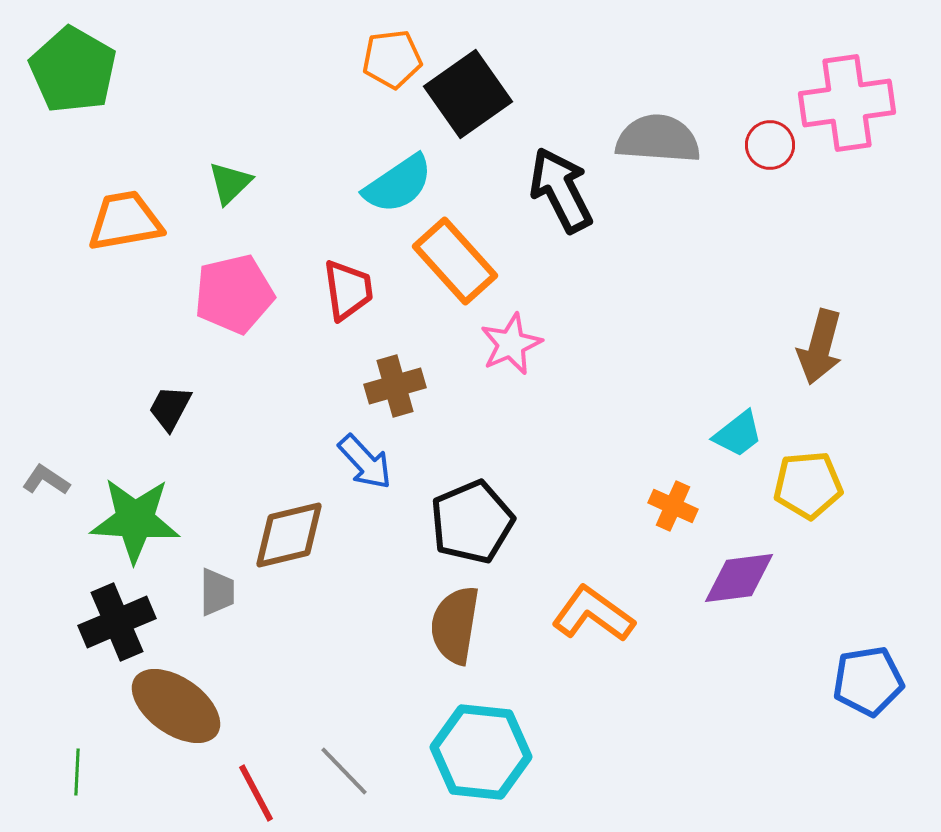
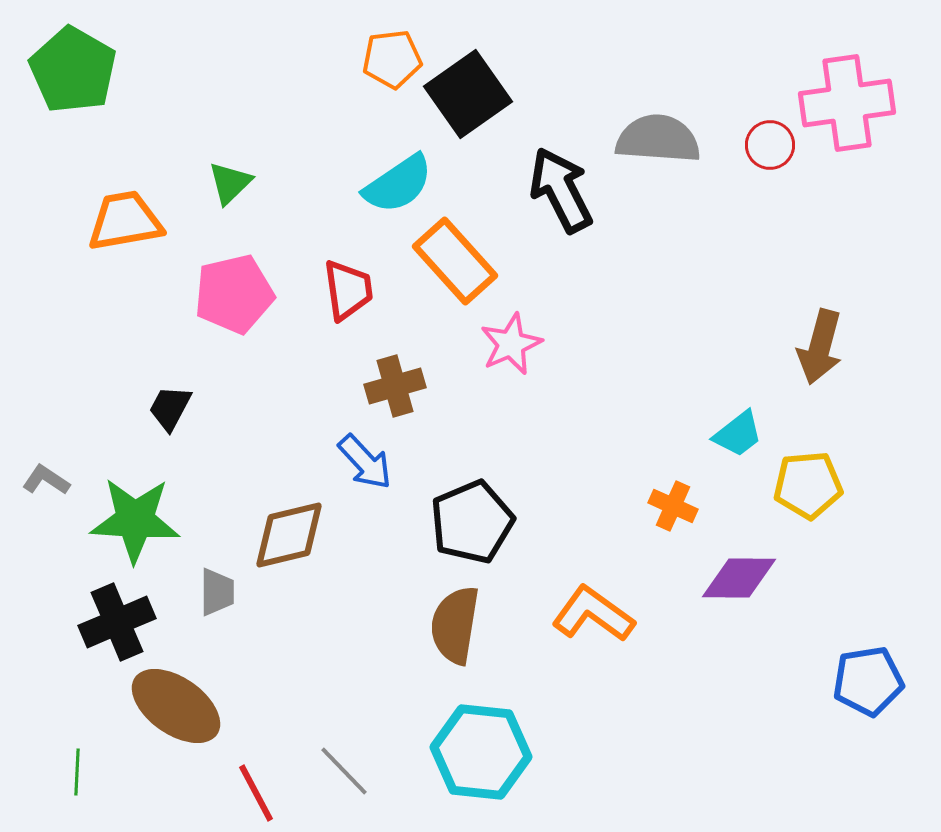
purple diamond: rotated 8 degrees clockwise
